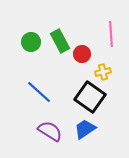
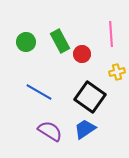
green circle: moved 5 px left
yellow cross: moved 14 px right
blue line: rotated 12 degrees counterclockwise
